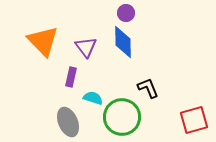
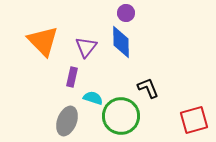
blue diamond: moved 2 px left
purple triangle: rotated 15 degrees clockwise
purple rectangle: moved 1 px right
green circle: moved 1 px left, 1 px up
gray ellipse: moved 1 px left, 1 px up; rotated 44 degrees clockwise
